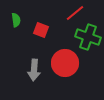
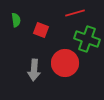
red line: rotated 24 degrees clockwise
green cross: moved 1 px left, 2 px down
